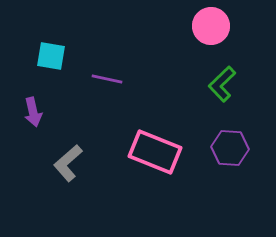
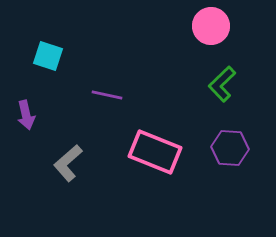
cyan square: moved 3 px left; rotated 8 degrees clockwise
purple line: moved 16 px down
purple arrow: moved 7 px left, 3 px down
